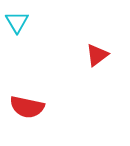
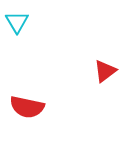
red triangle: moved 8 px right, 16 px down
